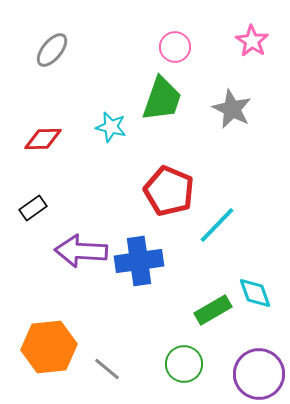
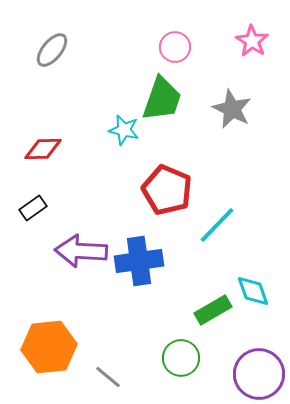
cyan star: moved 13 px right, 3 px down
red diamond: moved 10 px down
red pentagon: moved 2 px left, 1 px up
cyan diamond: moved 2 px left, 2 px up
green circle: moved 3 px left, 6 px up
gray line: moved 1 px right, 8 px down
